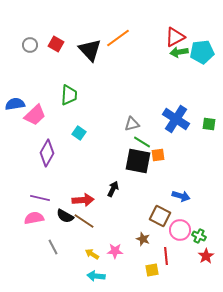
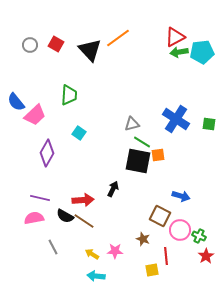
blue semicircle: moved 1 px right, 2 px up; rotated 120 degrees counterclockwise
